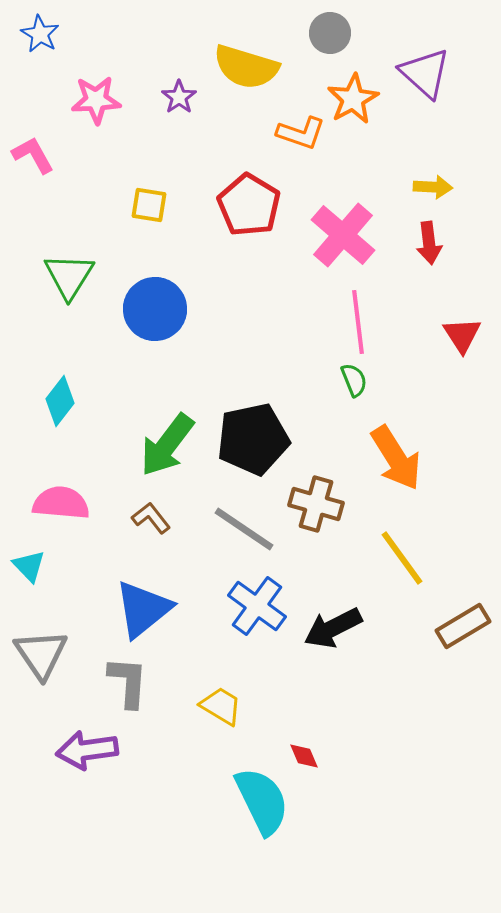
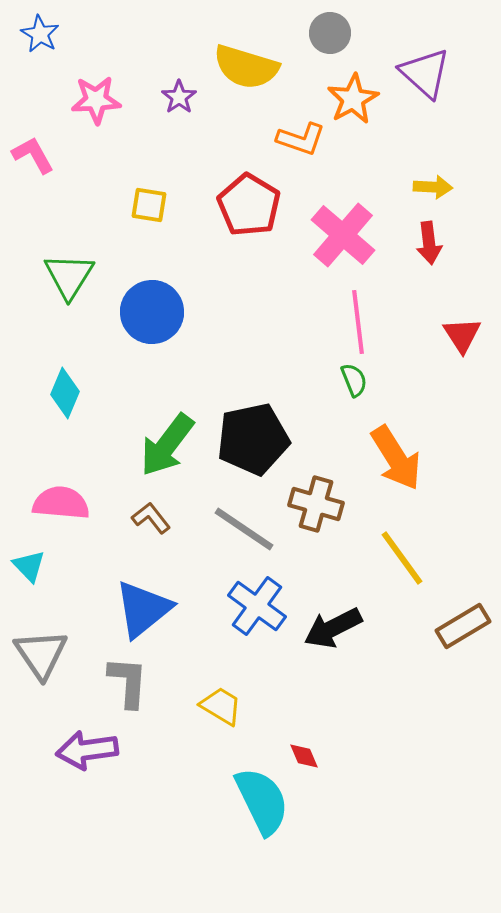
orange L-shape: moved 6 px down
blue circle: moved 3 px left, 3 px down
cyan diamond: moved 5 px right, 8 px up; rotated 15 degrees counterclockwise
